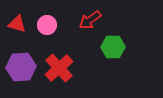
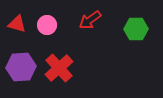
green hexagon: moved 23 px right, 18 px up
